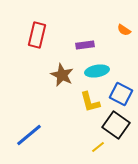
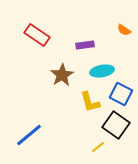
red rectangle: rotated 70 degrees counterclockwise
cyan ellipse: moved 5 px right
brown star: rotated 15 degrees clockwise
